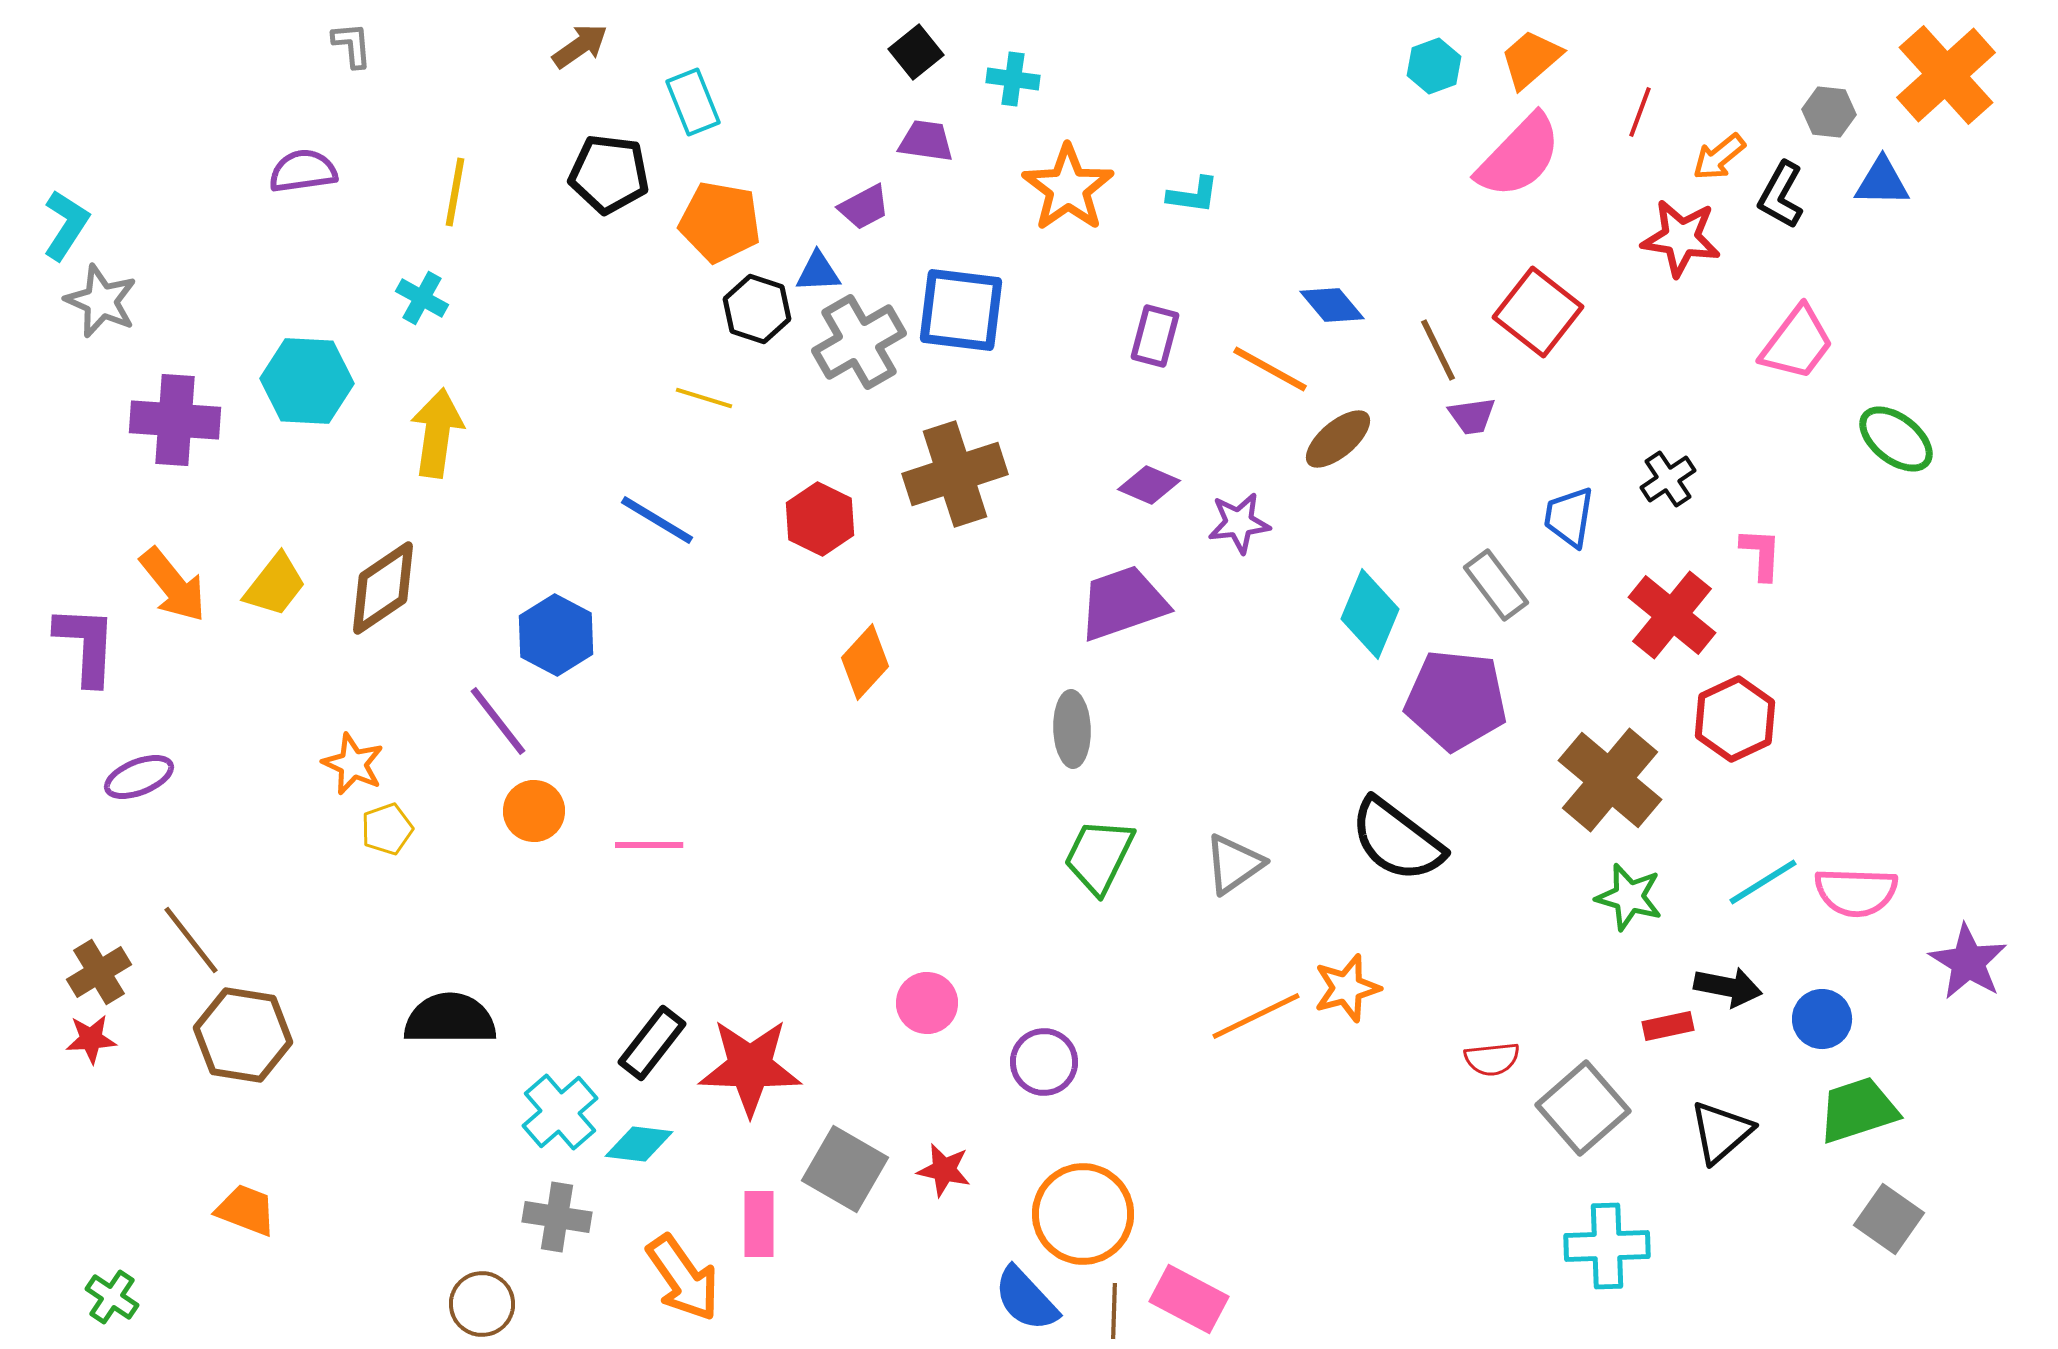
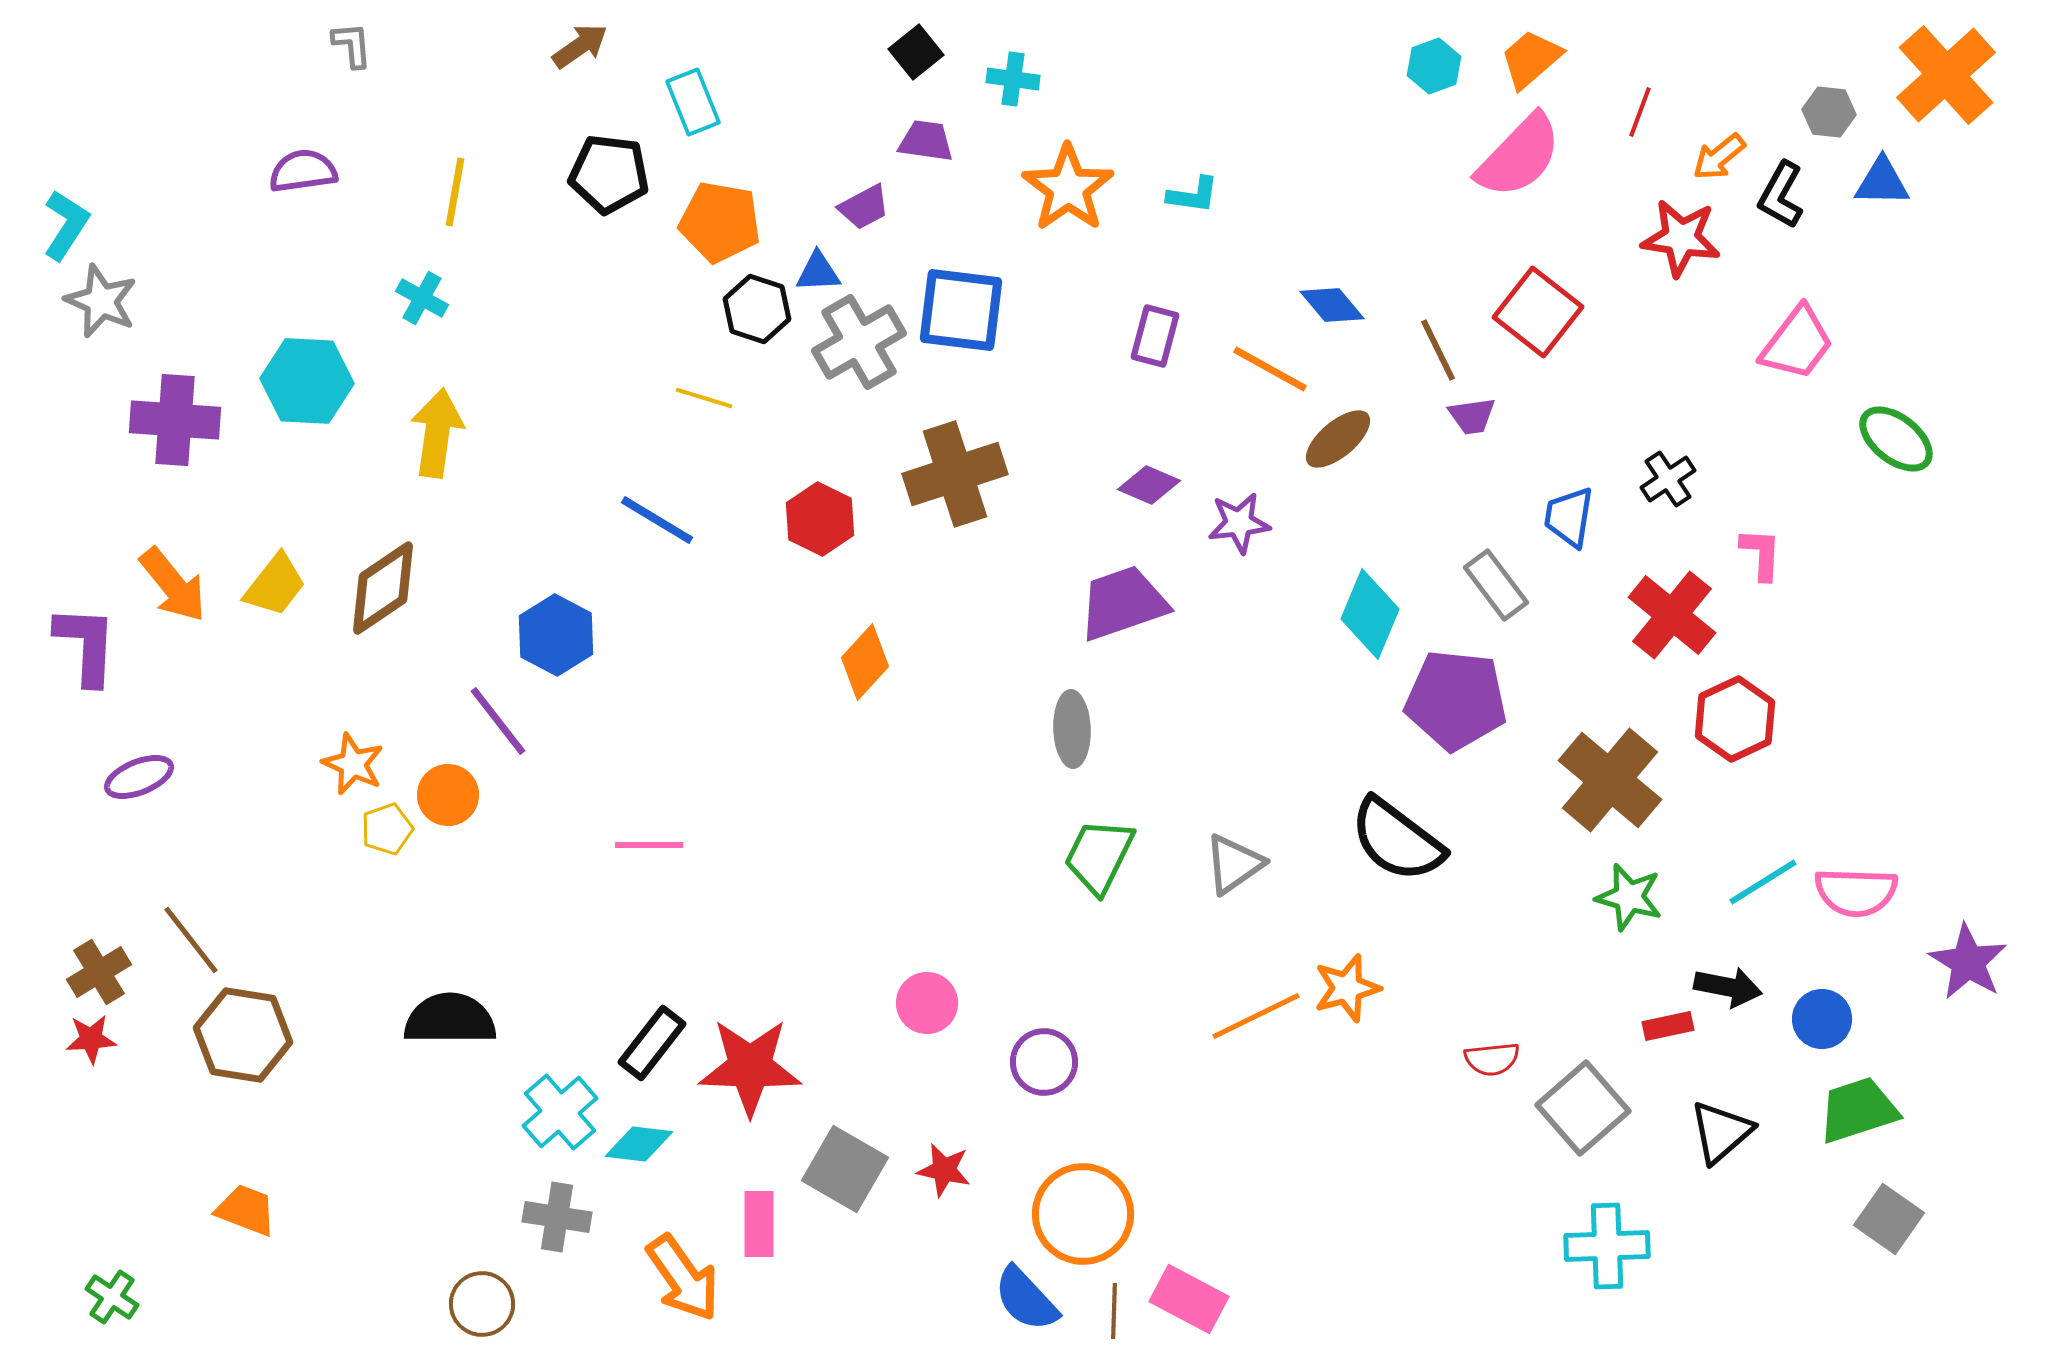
orange circle at (534, 811): moved 86 px left, 16 px up
